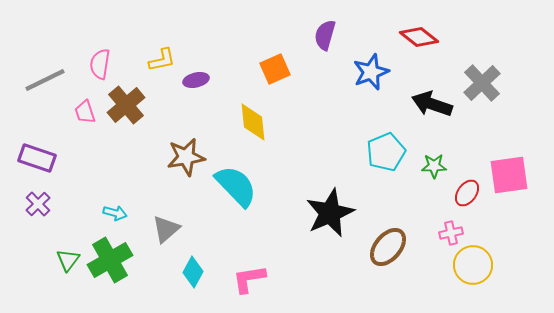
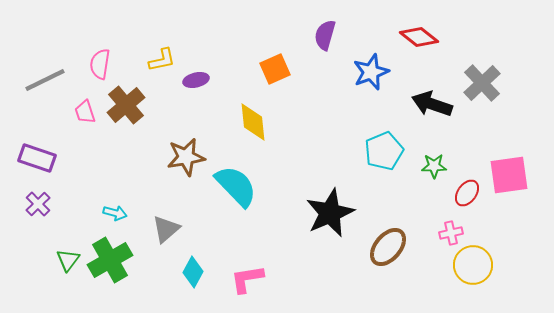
cyan pentagon: moved 2 px left, 1 px up
pink L-shape: moved 2 px left
